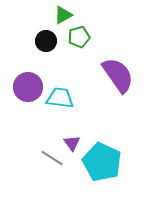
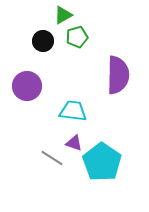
green pentagon: moved 2 px left
black circle: moved 3 px left
purple semicircle: rotated 36 degrees clockwise
purple circle: moved 1 px left, 1 px up
cyan trapezoid: moved 13 px right, 13 px down
purple triangle: moved 2 px right; rotated 36 degrees counterclockwise
cyan pentagon: rotated 9 degrees clockwise
